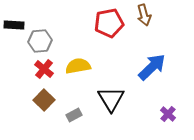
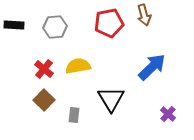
gray hexagon: moved 15 px right, 14 px up
gray rectangle: rotated 56 degrees counterclockwise
